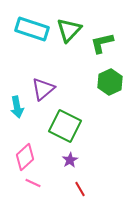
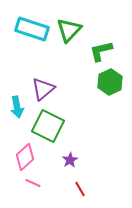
green L-shape: moved 1 px left, 8 px down
green square: moved 17 px left
